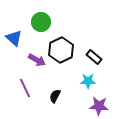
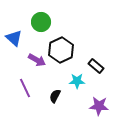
black rectangle: moved 2 px right, 9 px down
cyan star: moved 11 px left
